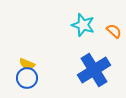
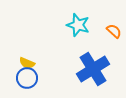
cyan star: moved 5 px left
yellow semicircle: moved 1 px up
blue cross: moved 1 px left, 1 px up
